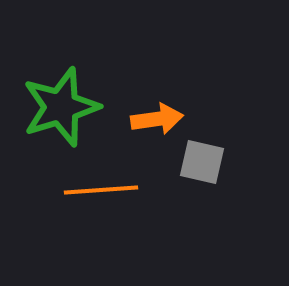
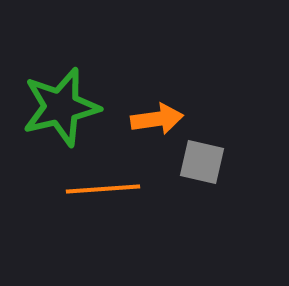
green star: rotated 4 degrees clockwise
orange line: moved 2 px right, 1 px up
